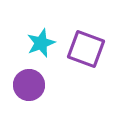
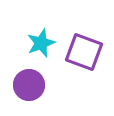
purple square: moved 2 px left, 3 px down
